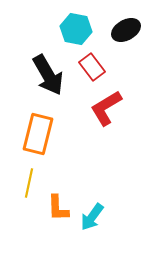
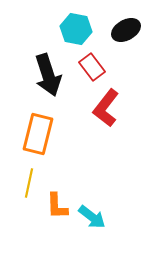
black arrow: rotated 12 degrees clockwise
red L-shape: rotated 21 degrees counterclockwise
orange L-shape: moved 1 px left, 2 px up
cyan arrow: rotated 88 degrees counterclockwise
